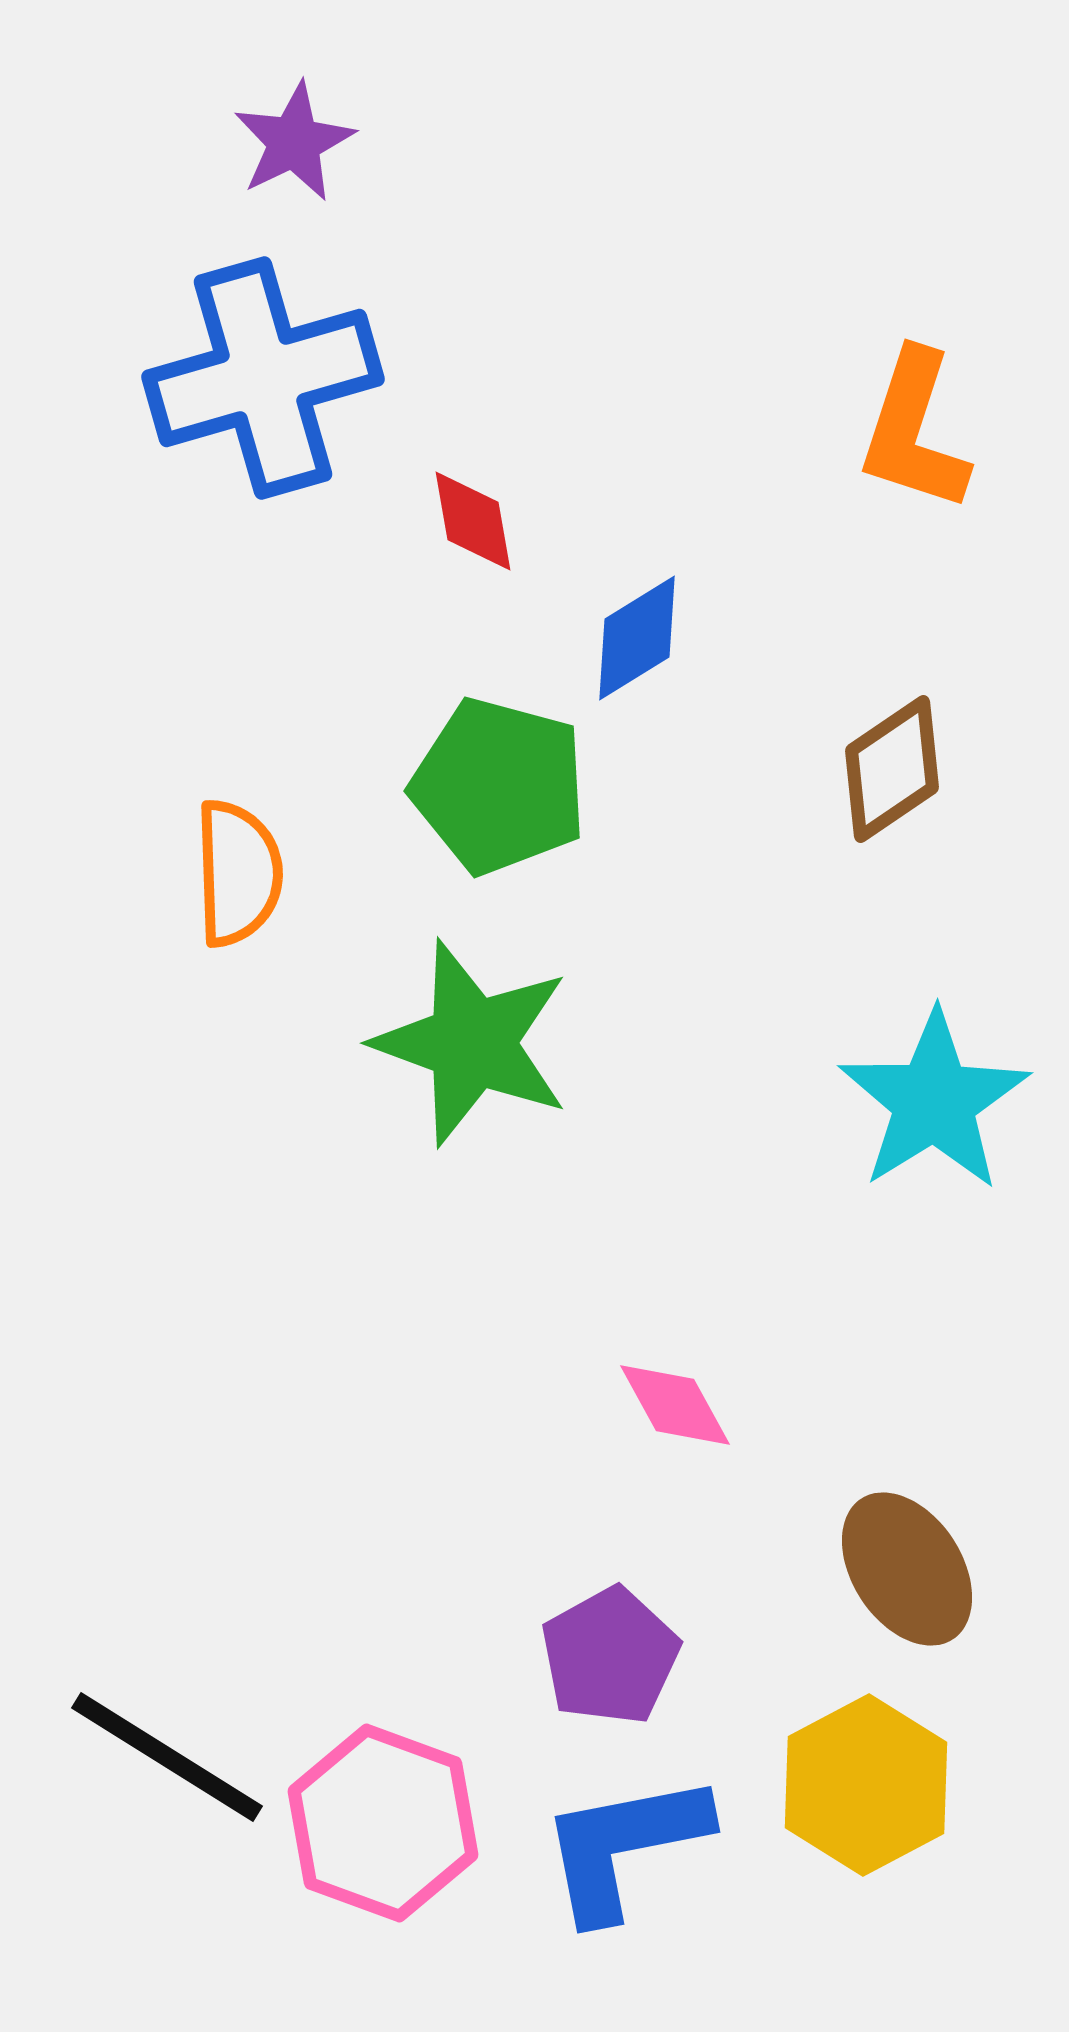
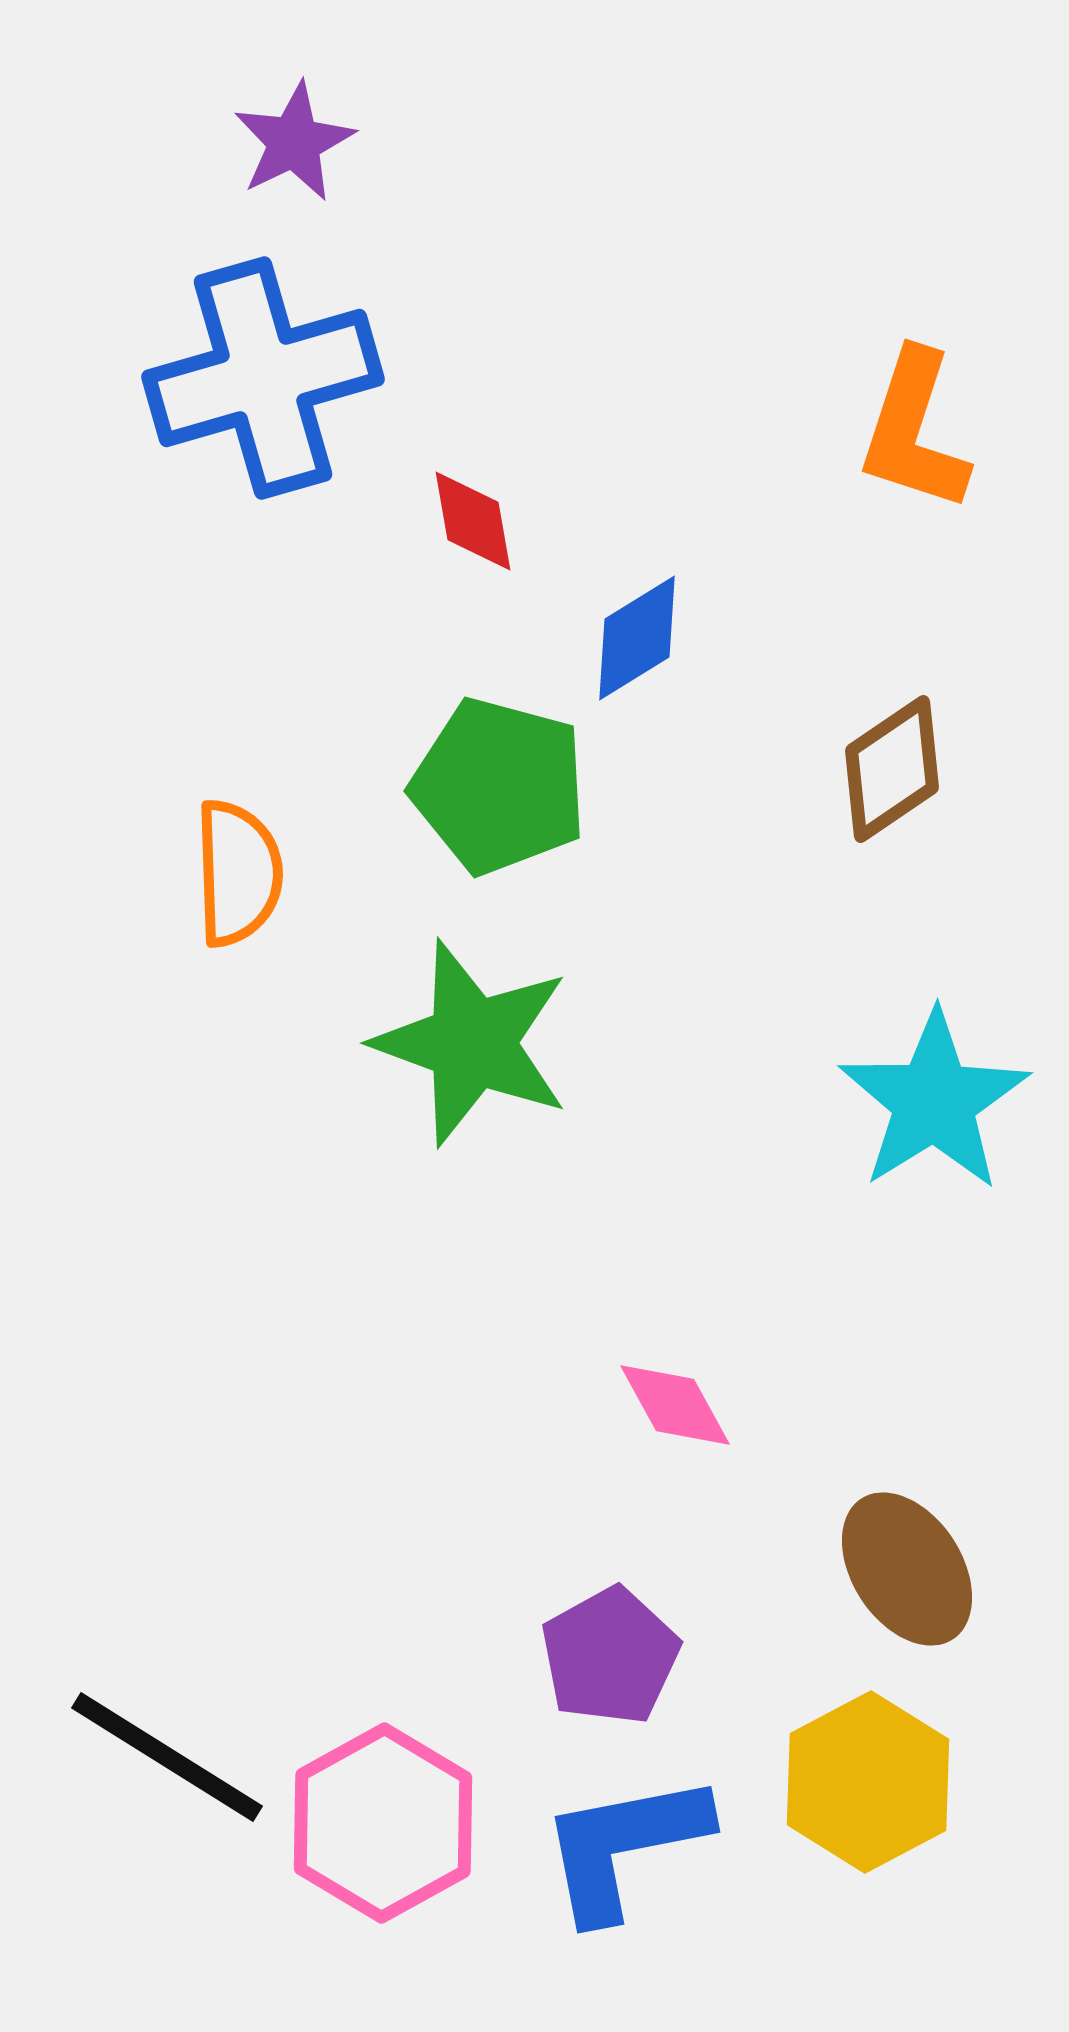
yellow hexagon: moved 2 px right, 3 px up
pink hexagon: rotated 11 degrees clockwise
